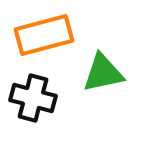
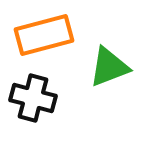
green triangle: moved 6 px right, 6 px up; rotated 9 degrees counterclockwise
